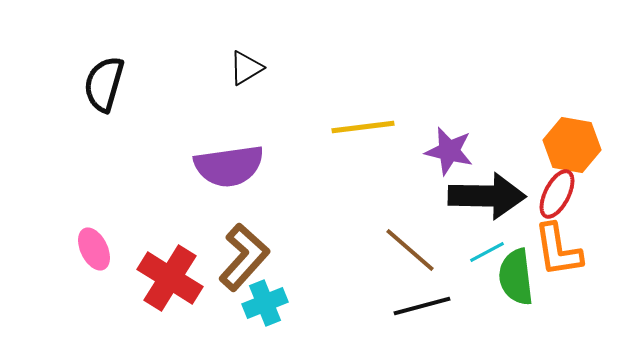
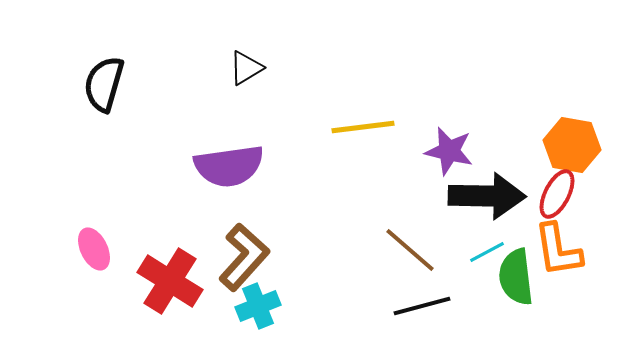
red cross: moved 3 px down
cyan cross: moved 7 px left, 3 px down
